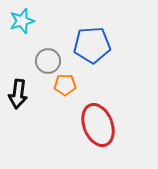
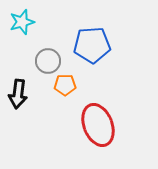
cyan star: moved 1 px down
